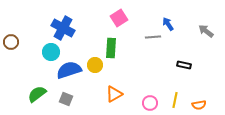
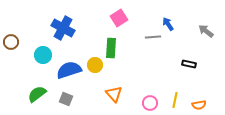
cyan circle: moved 8 px left, 3 px down
black rectangle: moved 5 px right, 1 px up
orange triangle: rotated 42 degrees counterclockwise
